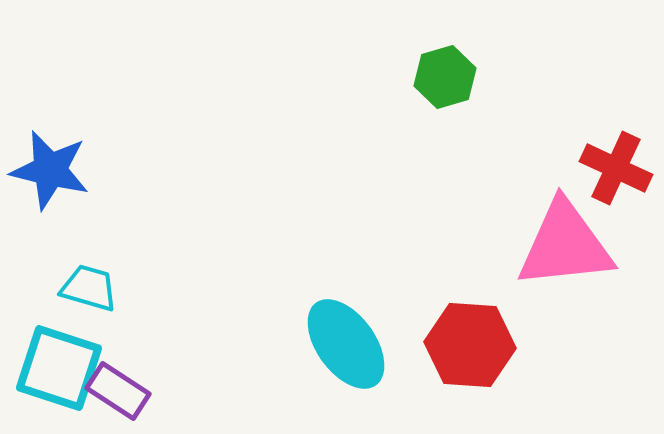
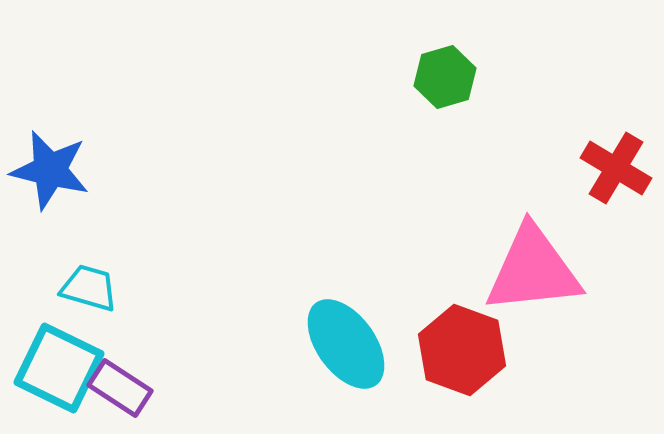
red cross: rotated 6 degrees clockwise
pink triangle: moved 32 px left, 25 px down
red hexagon: moved 8 px left, 5 px down; rotated 16 degrees clockwise
cyan square: rotated 8 degrees clockwise
purple rectangle: moved 2 px right, 3 px up
